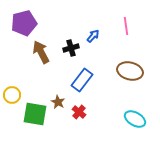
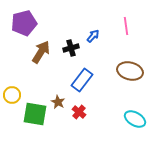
brown arrow: rotated 60 degrees clockwise
